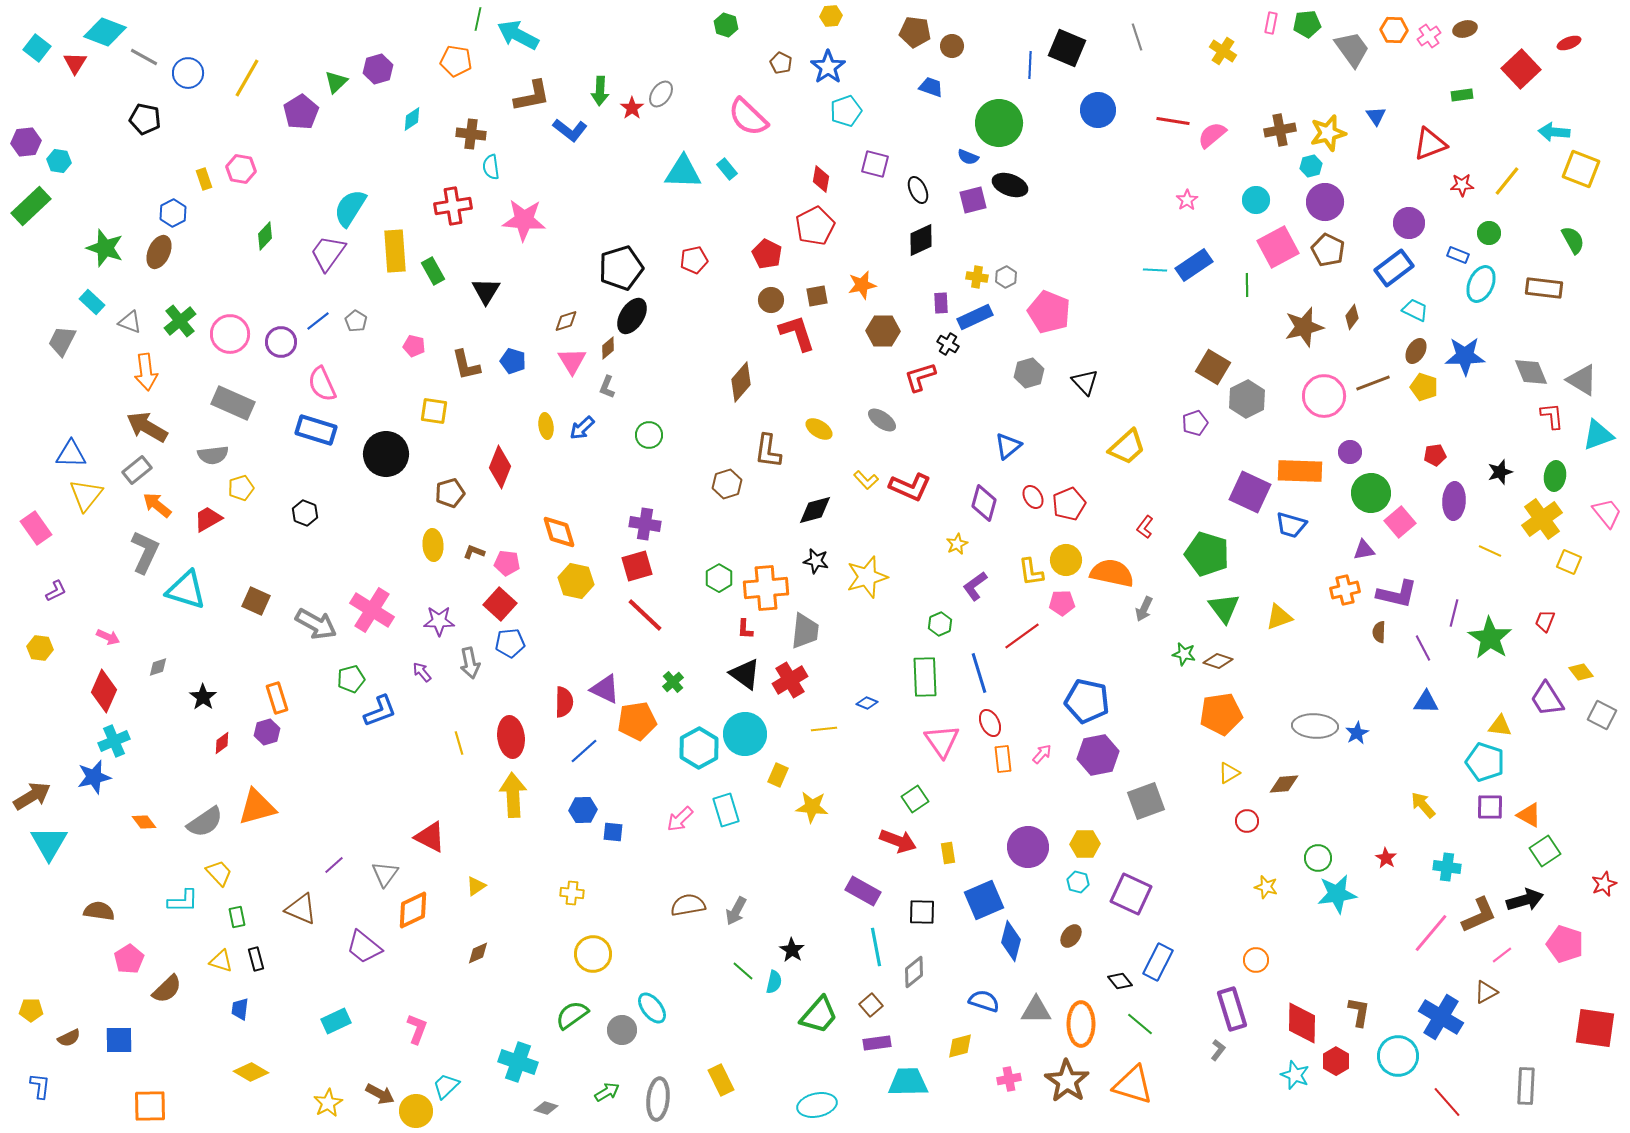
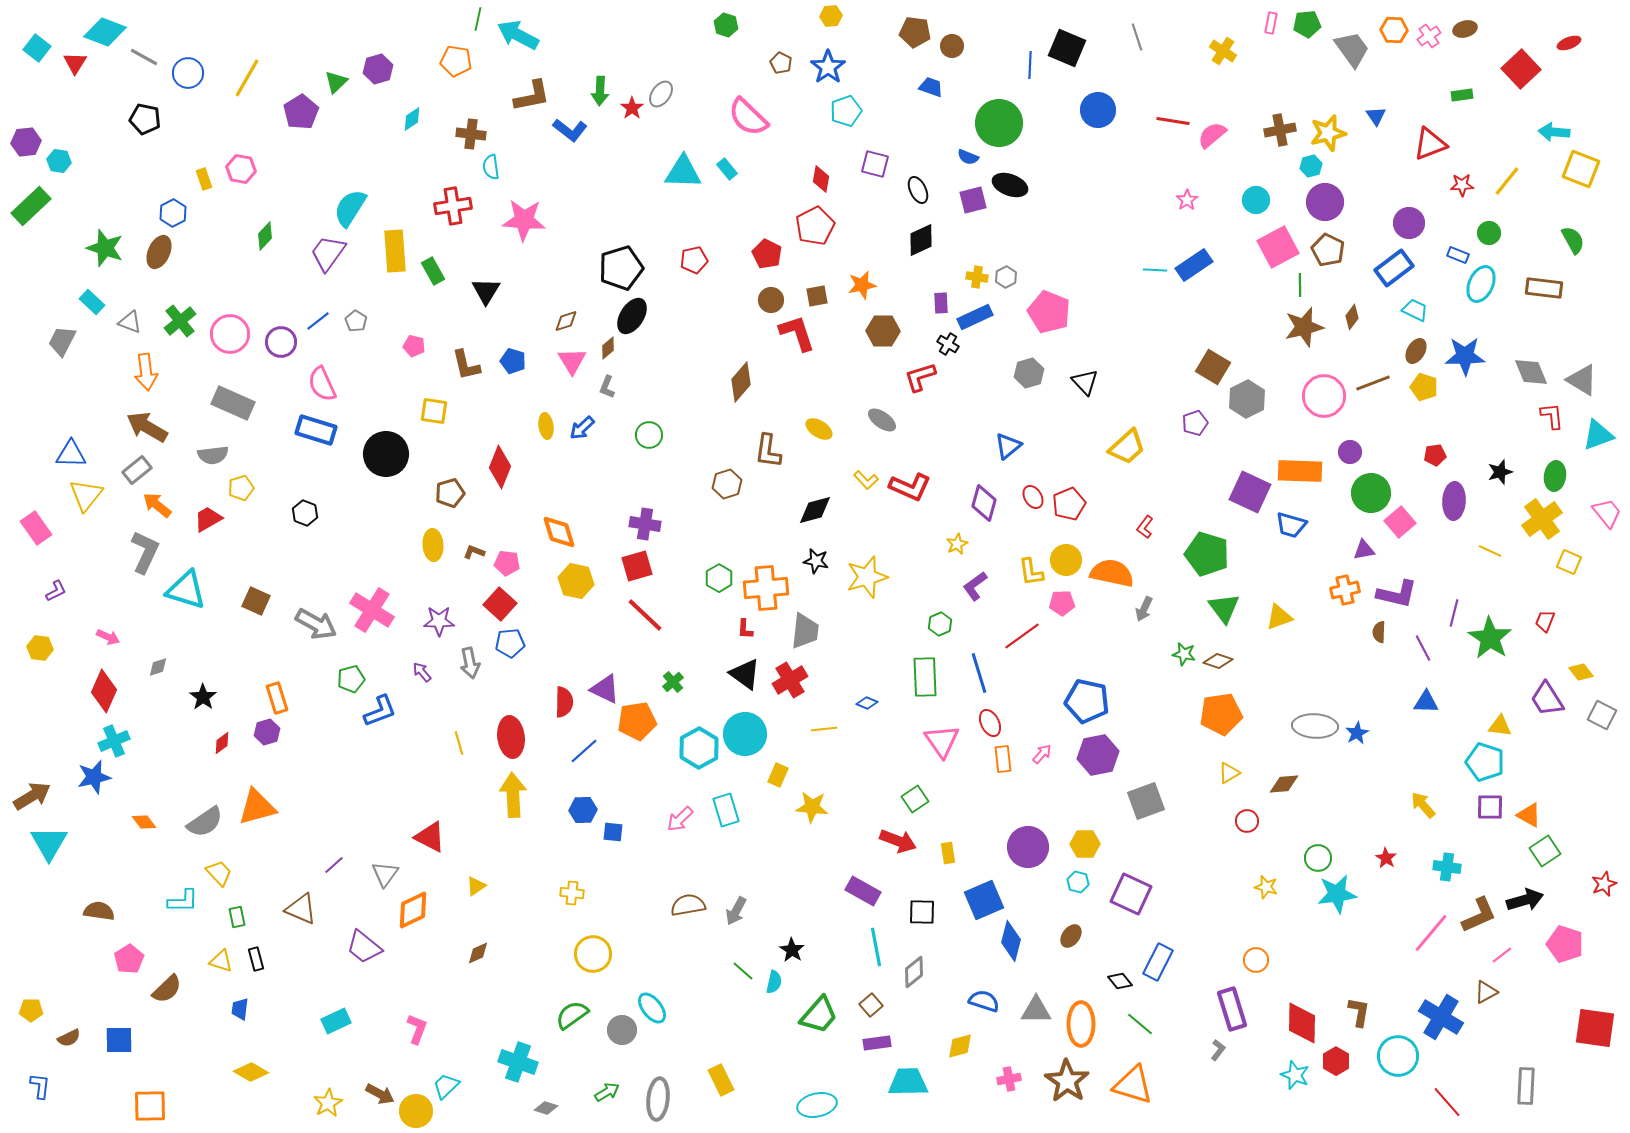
green line at (1247, 285): moved 53 px right
